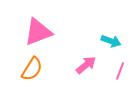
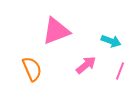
pink triangle: moved 18 px right, 1 px up
orange semicircle: rotated 55 degrees counterclockwise
